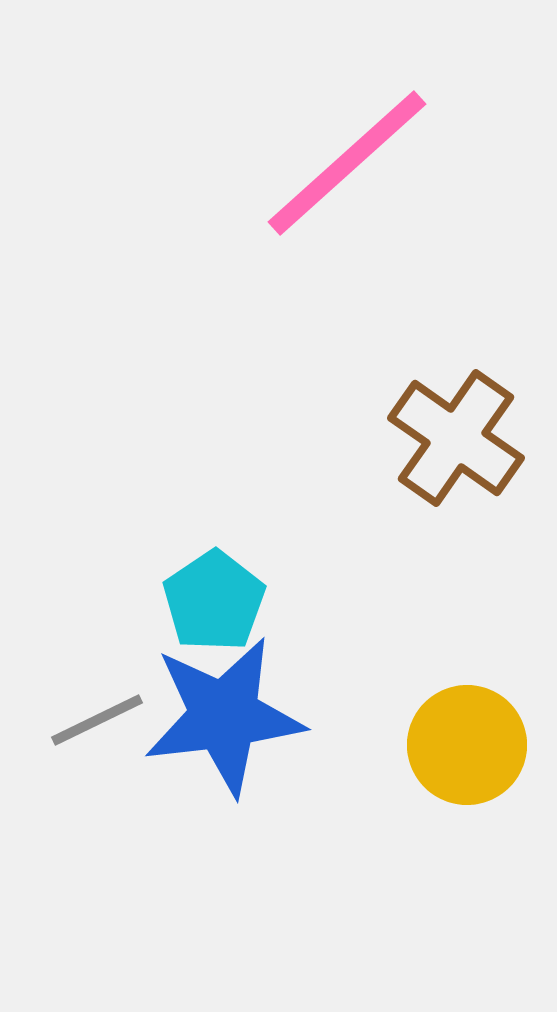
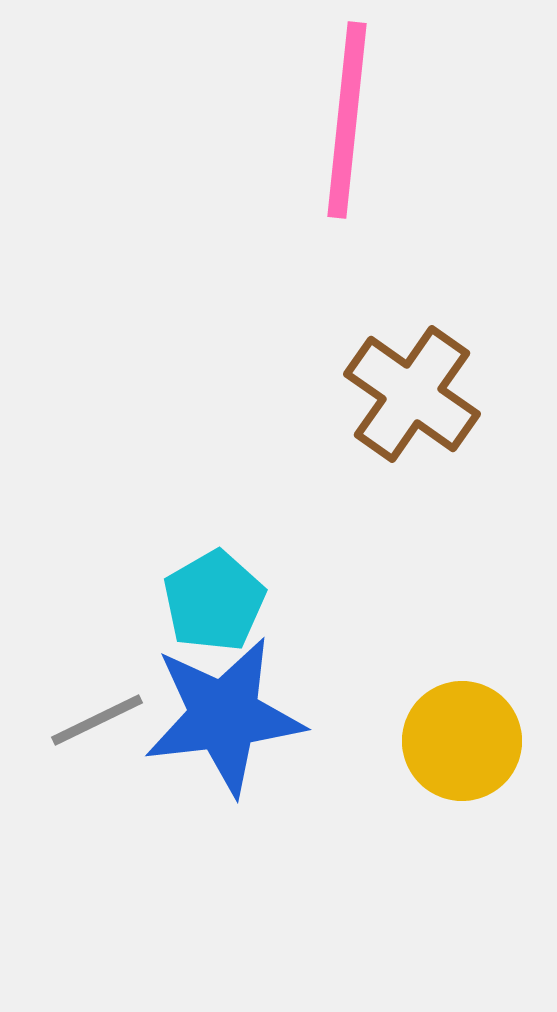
pink line: moved 43 px up; rotated 42 degrees counterclockwise
brown cross: moved 44 px left, 44 px up
cyan pentagon: rotated 4 degrees clockwise
yellow circle: moved 5 px left, 4 px up
